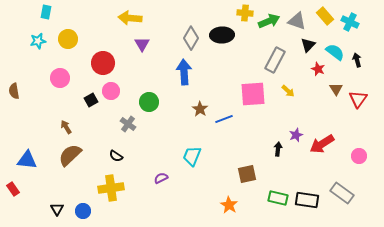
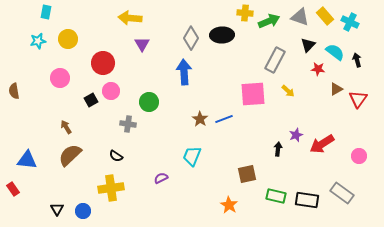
gray triangle at (297, 21): moved 3 px right, 4 px up
red star at (318, 69): rotated 16 degrees counterclockwise
brown triangle at (336, 89): rotated 32 degrees clockwise
brown star at (200, 109): moved 10 px down
gray cross at (128, 124): rotated 28 degrees counterclockwise
green rectangle at (278, 198): moved 2 px left, 2 px up
